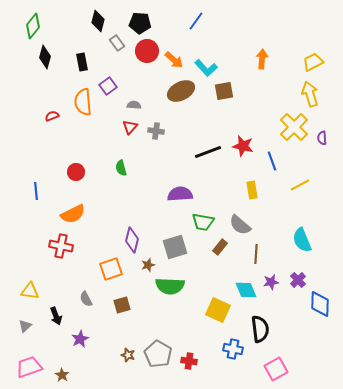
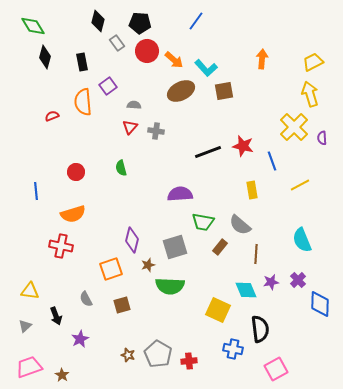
green diamond at (33, 26): rotated 70 degrees counterclockwise
orange semicircle at (73, 214): rotated 10 degrees clockwise
red cross at (189, 361): rotated 14 degrees counterclockwise
